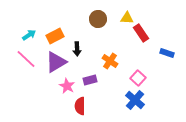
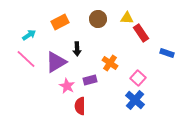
orange rectangle: moved 5 px right, 14 px up
orange cross: moved 2 px down
